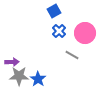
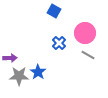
blue square: rotated 32 degrees counterclockwise
blue cross: moved 12 px down
gray line: moved 16 px right
purple arrow: moved 2 px left, 4 px up
blue star: moved 7 px up
